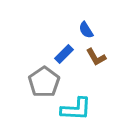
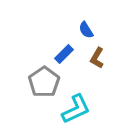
brown L-shape: moved 1 px right, 1 px down; rotated 60 degrees clockwise
cyan L-shape: rotated 28 degrees counterclockwise
